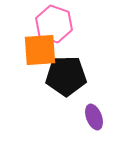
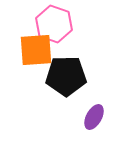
orange square: moved 4 px left
purple ellipse: rotated 50 degrees clockwise
